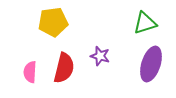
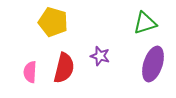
yellow pentagon: rotated 24 degrees clockwise
purple ellipse: moved 2 px right
